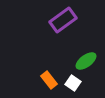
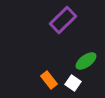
purple rectangle: rotated 8 degrees counterclockwise
